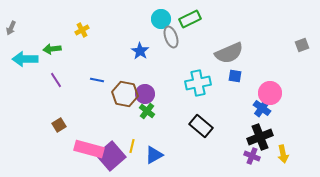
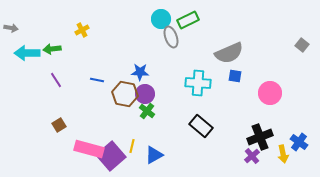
green rectangle: moved 2 px left, 1 px down
gray arrow: rotated 104 degrees counterclockwise
gray square: rotated 32 degrees counterclockwise
blue star: moved 21 px down; rotated 30 degrees counterclockwise
cyan arrow: moved 2 px right, 6 px up
cyan cross: rotated 15 degrees clockwise
blue cross: moved 37 px right, 34 px down
purple cross: rotated 28 degrees clockwise
